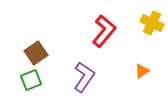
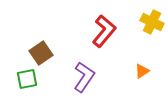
yellow cross: moved 1 px up
brown square: moved 5 px right
green square: moved 4 px left, 1 px up; rotated 10 degrees clockwise
